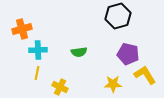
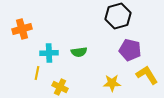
cyan cross: moved 11 px right, 3 px down
purple pentagon: moved 2 px right, 4 px up
yellow L-shape: moved 2 px right
yellow star: moved 1 px left, 1 px up
